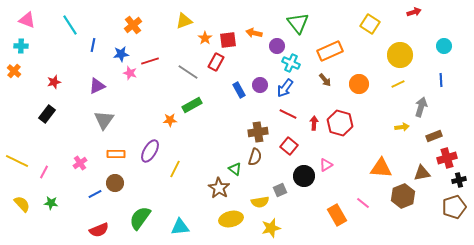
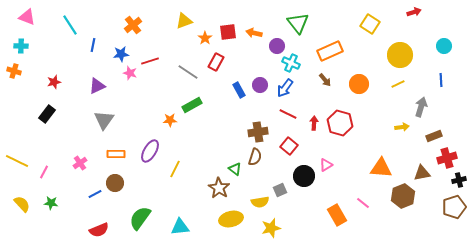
pink triangle at (27, 20): moved 3 px up
red square at (228, 40): moved 8 px up
orange cross at (14, 71): rotated 24 degrees counterclockwise
